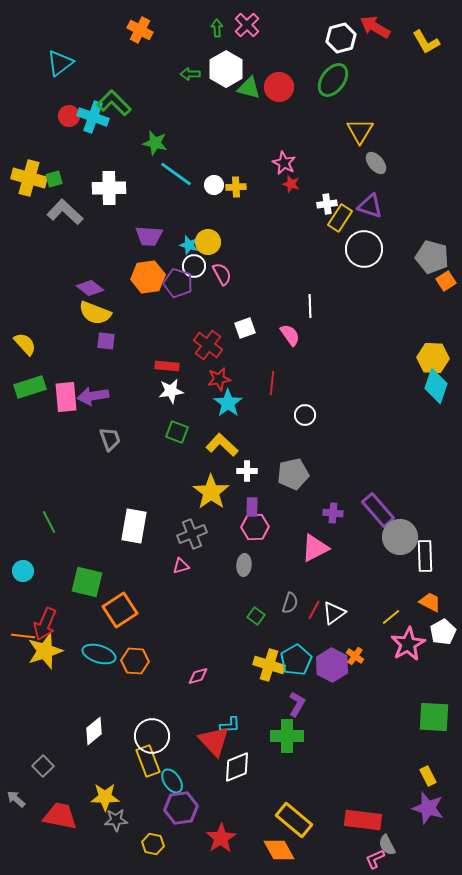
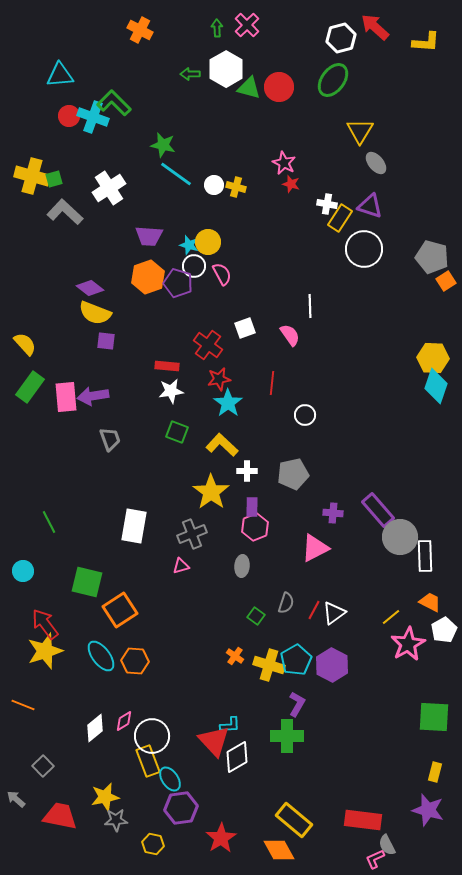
red arrow at (375, 27): rotated 12 degrees clockwise
yellow L-shape at (426, 42): rotated 56 degrees counterclockwise
cyan triangle at (60, 63): moved 12 px down; rotated 32 degrees clockwise
green star at (155, 143): moved 8 px right, 2 px down
yellow cross at (29, 178): moved 3 px right, 2 px up
yellow cross at (236, 187): rotated 18 degrees clockwise
white cross at (109, 188): rotated 32 degrees counterclockwise
white cross at (327, 204): rotated 18 degrees clockwise
orange hexagon at (148, 277): rotated 12 degrees counterclockwise
green rectangle at (30, 387): rotated 36 degrees counterclockwise
pink hexagon at (255, 527): rotated 20 degrees counterclockwise
gray ellipse at (244, 565): moved 2 px left, 1 px down
gray semicircle at (290, 603): moved 4 px left
red arrow at (45, 624): rotated 120 degrees clockwise
white pentagon at (443, 632): moved 1 px right, 2 px up
orange line at (23, 636): moved 69 px down; rotated 15 degrees clockwise
cyan ellipse at (99, 654): moved 2 px right, 2 px down; rotated 36 degrees clockwise
orange cross at (355, 656): moved 120 px left
pink diamond at (198, 676): moved 74 px left, 45 px down; rotated 15 degrees counterclockwise
white diamond at (94, 731): moved 1 px right, 3 px up
white diamond at (237, 767): moved 10 px up; rotated 8 degrees counterclockwise
yellow rectangle at (428, 776): moved 7 px right, 4 px up; rotated 42 degrees clockwise
cyan ellipse at (172, 781): moved 2 px left, 2 px up
yellow star at (105, 797): rotated 12 degrees counterclockwise
purple star at (428, 808): moved 2 px down
